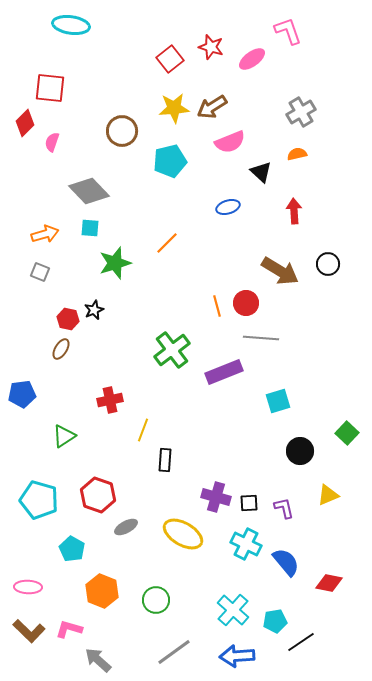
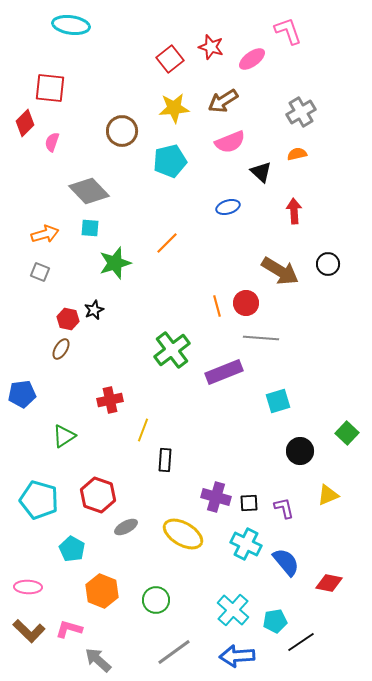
brown arrow at (212, 107): moved 11 px right, 6 px up
